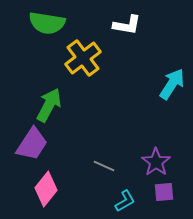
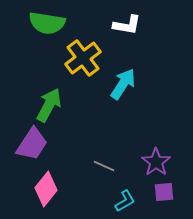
cyan arrow: moved 49 px left
